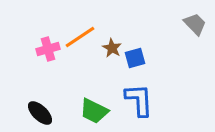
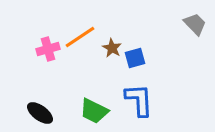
black ellipse: rotated 8 degrees counterclockwise
